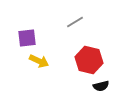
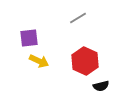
gray line: moved 3 px right, 4 px up
purple square: moved 2 px right
red hexagon: moved 4 px left, 1 px down; rotated 12 degrees clockwise
